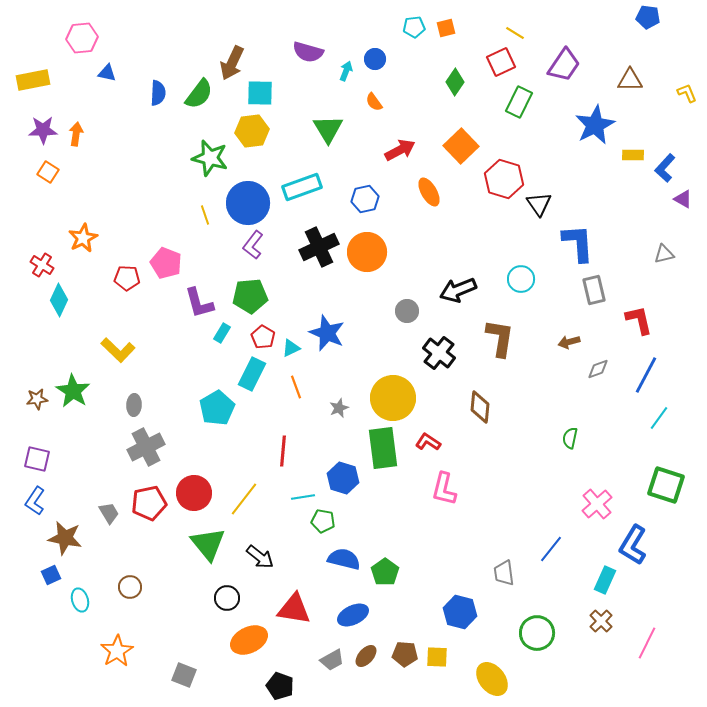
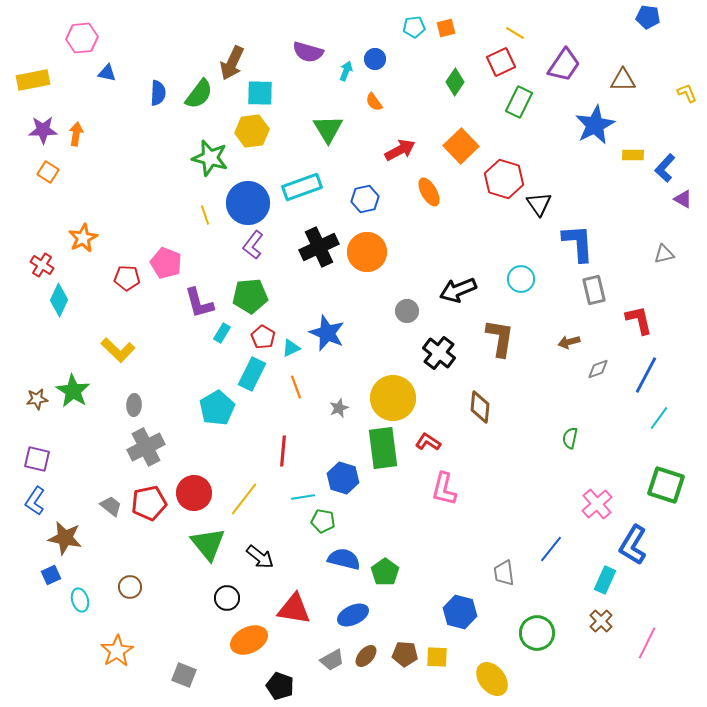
brown triangle at (630, 80): moved 7 px left
gray trapezoid at (109, 513): moved 2 px right, 7 px up; rotated 20 degrees counterclockwise
